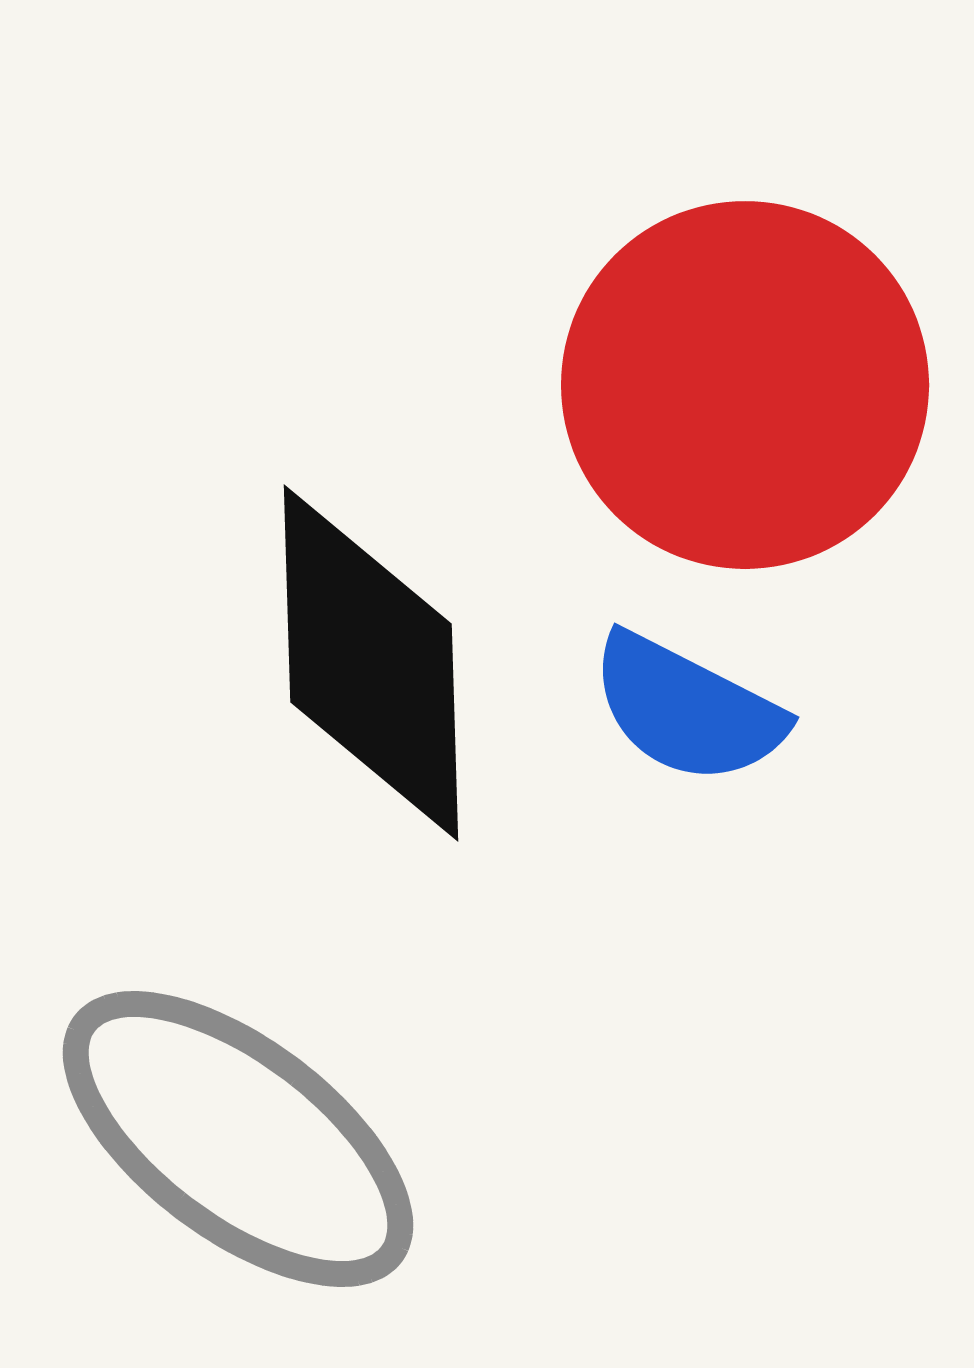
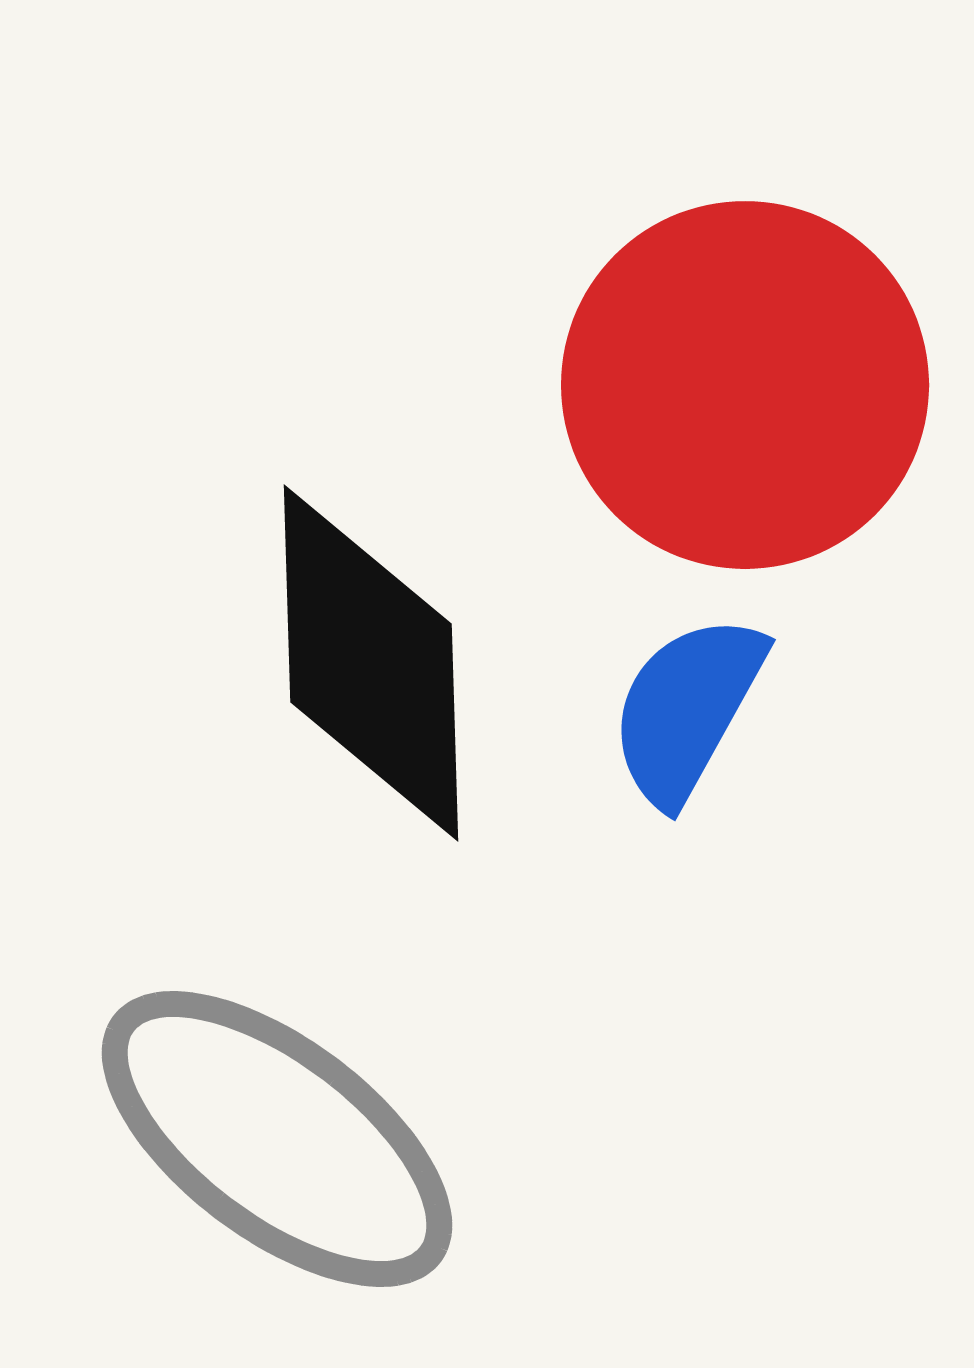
blue semicircle: rotated 92 degrees clockwise
gray ellipse: moved 39 px right
